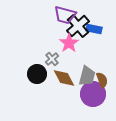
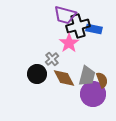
black cross: rotated 25 degrees clockwise
